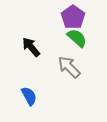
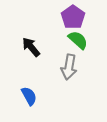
green semicircle: moved 1 px right, 2 px down
gray arrow: rotated 125 degrees counterclockwise
